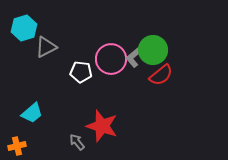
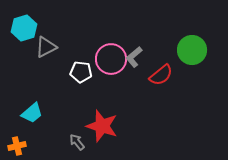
green circle: moved 39 px right
